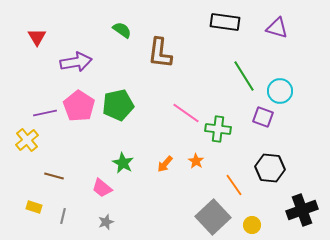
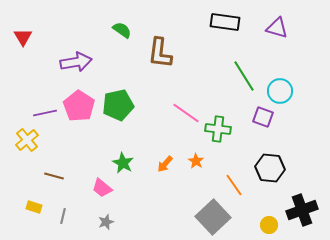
red triangle: moved 14 px left
yellow circle: moved 17 px right
